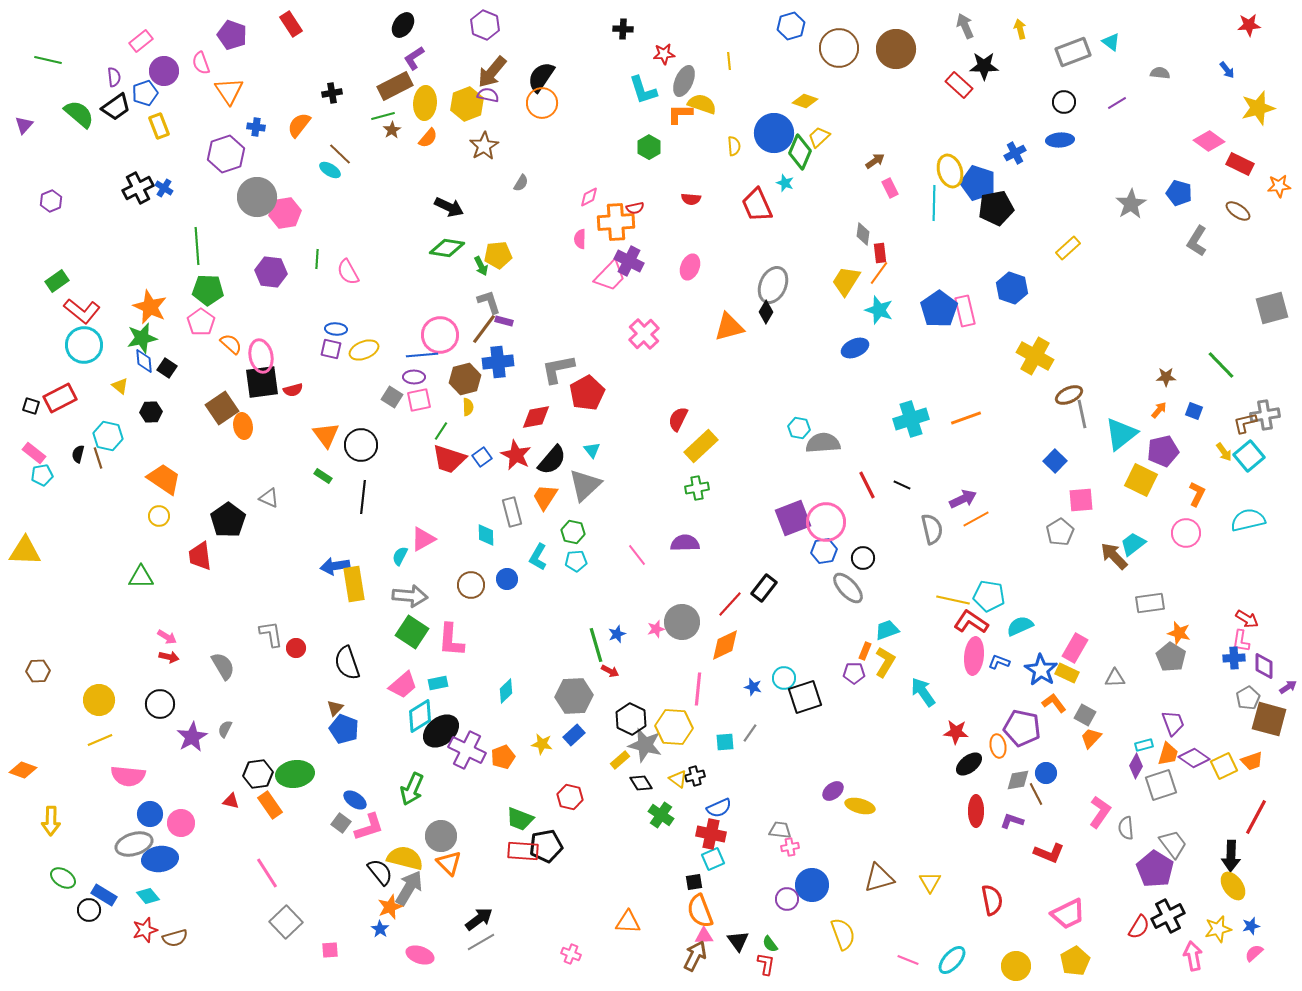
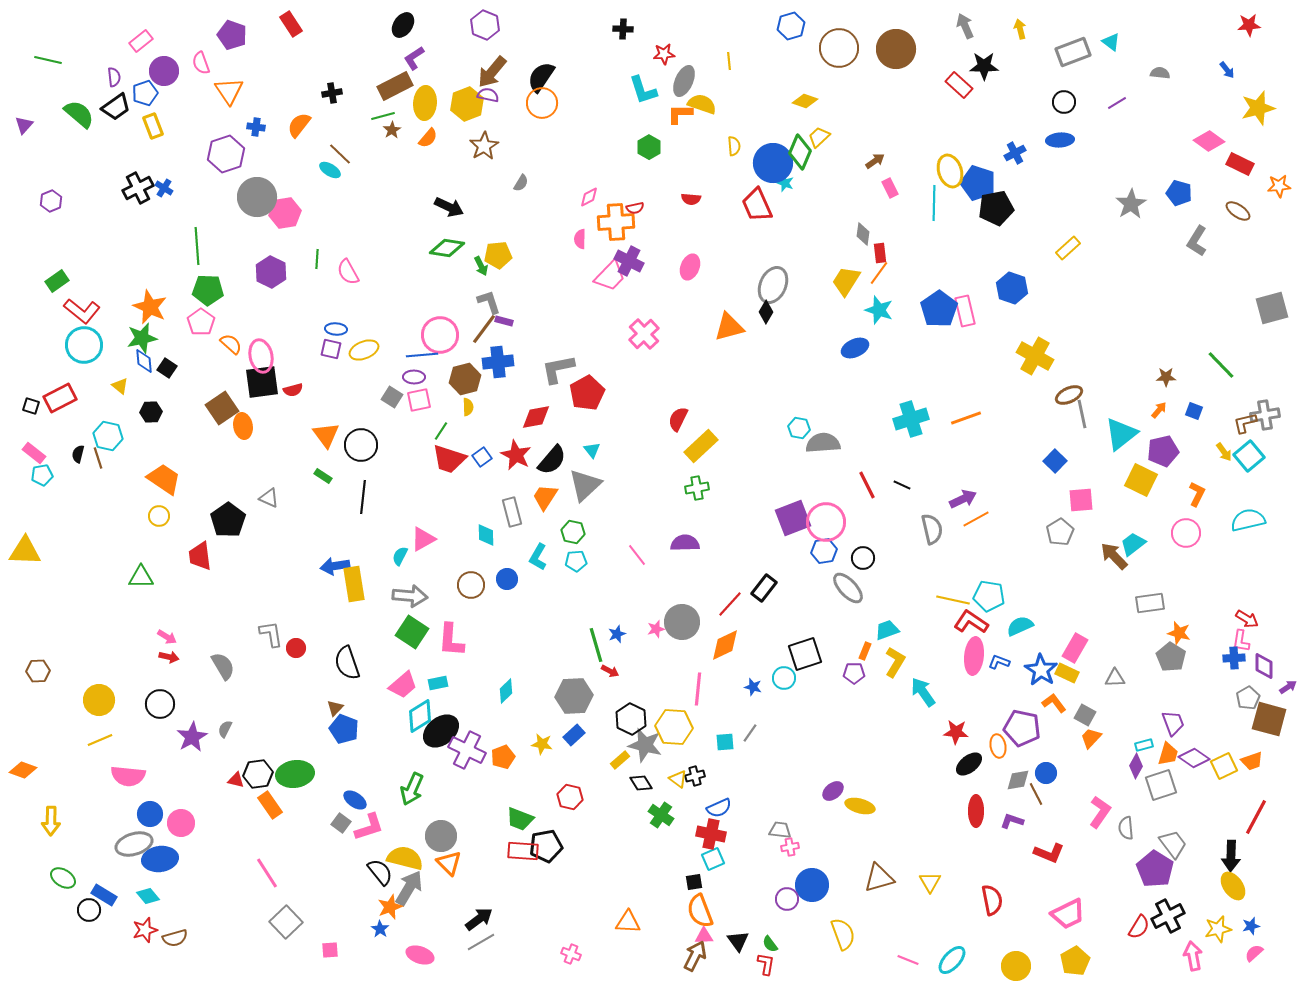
yellow rectangle at (159, 126): moved 6 px left
blue circle at (774, 133): moved 1 px left, 30 px down
purple hexagon at (271, 272): rotated 20 degrees clockwise
yellow L-shape at (885, 662): moved 10 px right
black square at (805, 697): moved 43 px up
red triangle at (231, 801): moved 5 px right, 21 px up
